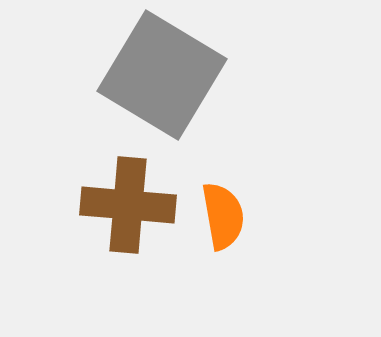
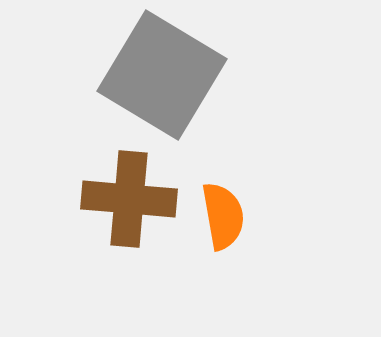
brown cross: moved 1 px right, 6 px up
